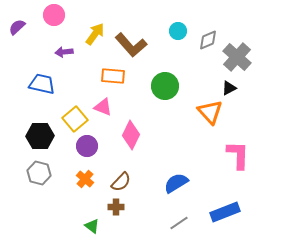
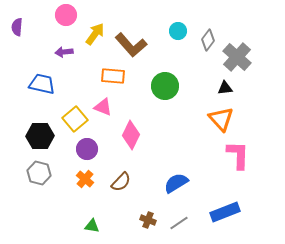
pink circle: moved 12 px right
purple semicircle: rotated 42 degrees counterclockwise
gray diamond: rotated 30 degrees counterclockwise
black triangle: moved 4 px left; rotated 21 degrees clockwise
orange triangle: moved 11 px right, 7 px down
purple circle: moved 3 px down
brown cross: moved 32 px right, 13 px down; rotated 21 degrees clockwise
green triangle: rotated 28 degrees counterclockwise
